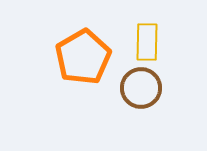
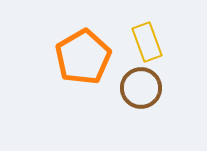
yellow rectangle: rotated 21 degrees counterclockwise
